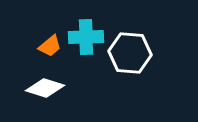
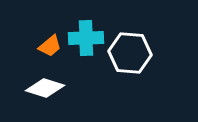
cyan cross: moved 1 px down
